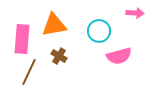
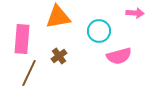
orange triangle: moved 4 px right, 8 px up
brown cross: rotated 21 degrees clockwise
brown line: moved 1 px down
